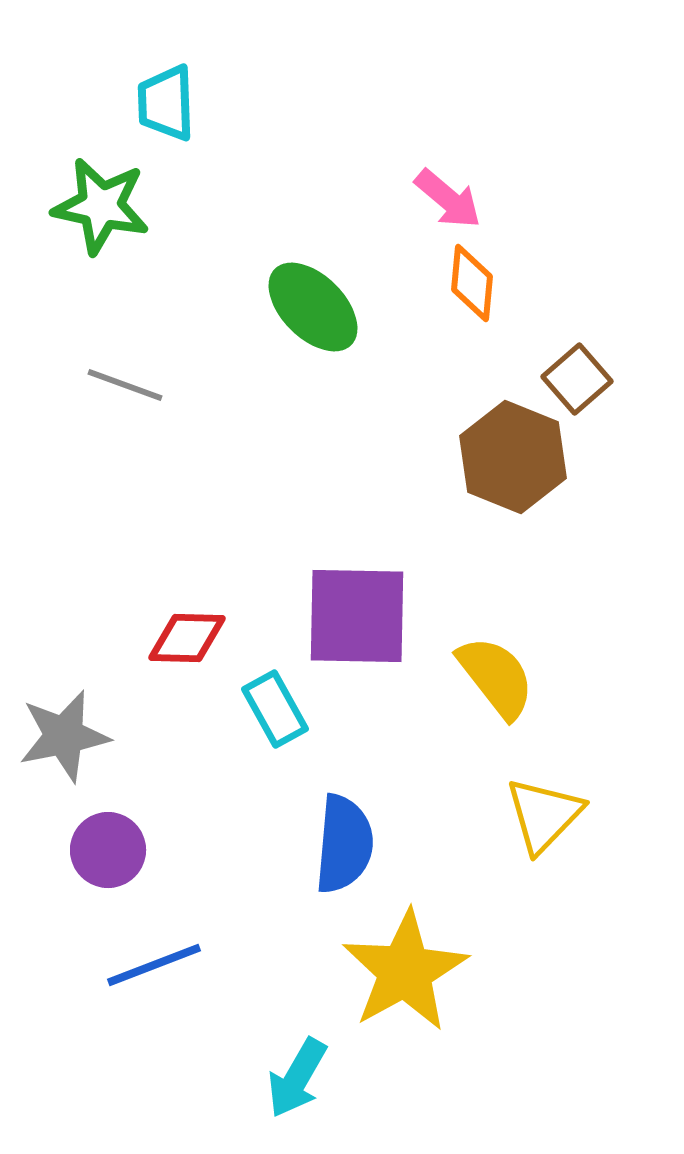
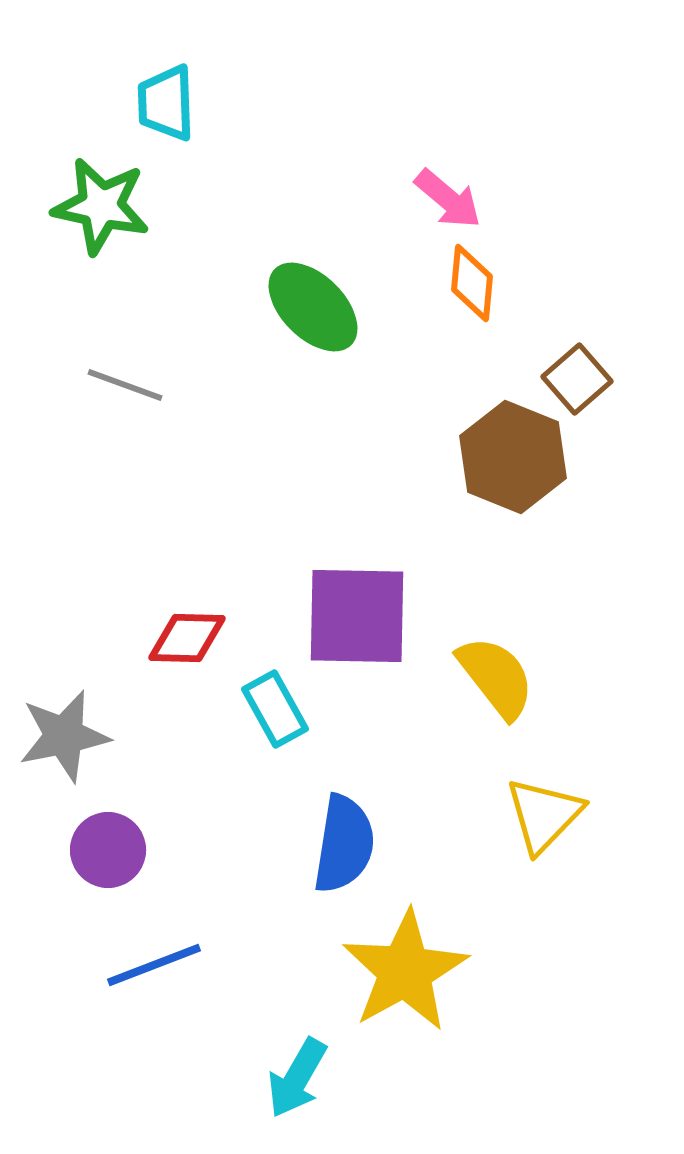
blue semicircle: rotated 4 degrees clockwise
